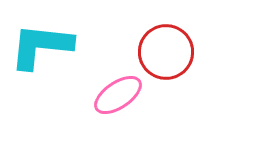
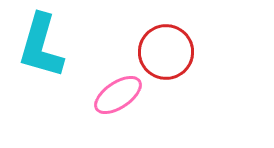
cyan L-shape: rotated 80 degrees counterclockwise
